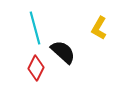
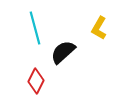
black semicircle: rotated 84 degrees counterclockwise
red diamond: moved 13 px down
